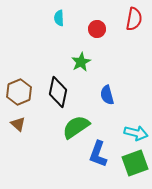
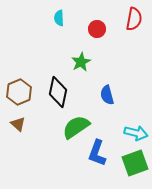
blue L-shape: moved 1 px left, 1 px up
